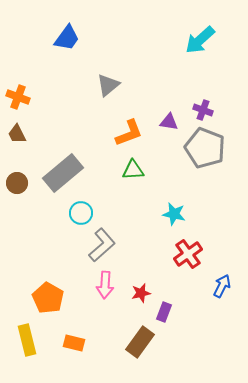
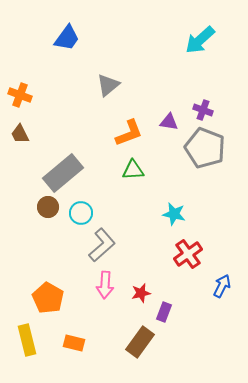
orange cross: moved 2 px right, 2 px up
brown trapezoid: moved 3 px right
brown circle: moved 31 px right, 24 px down
